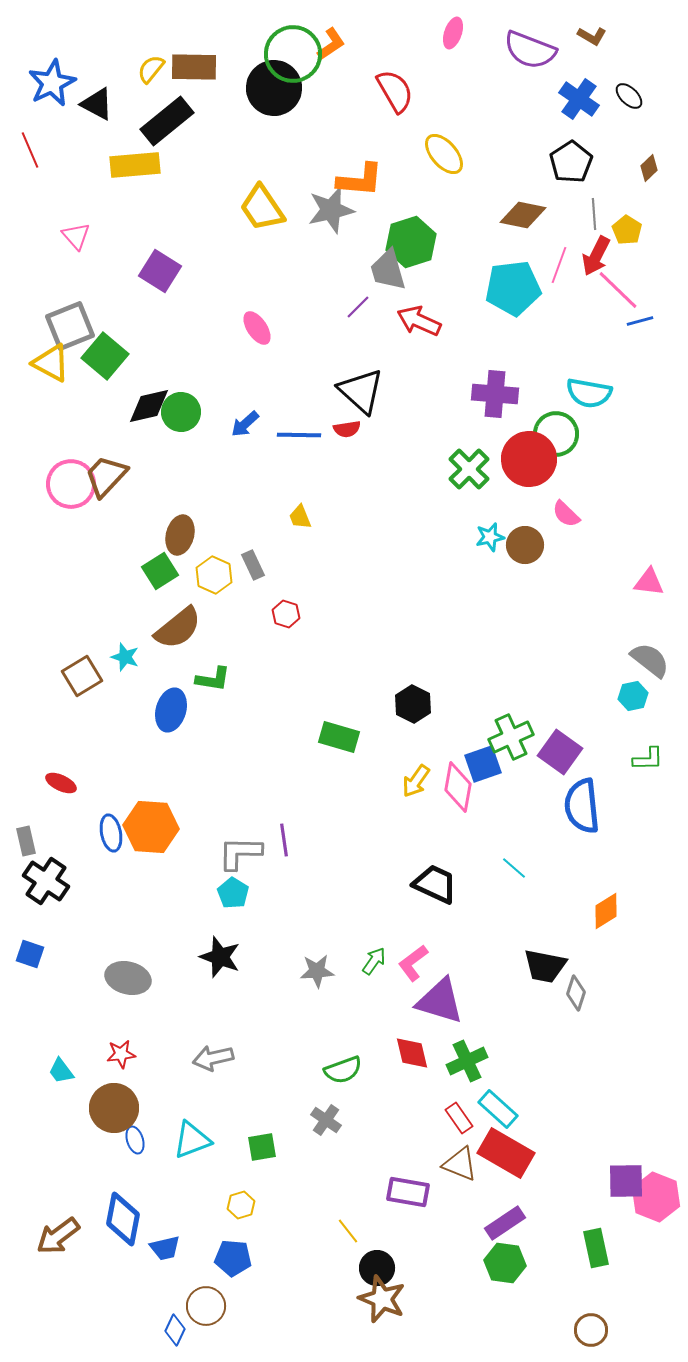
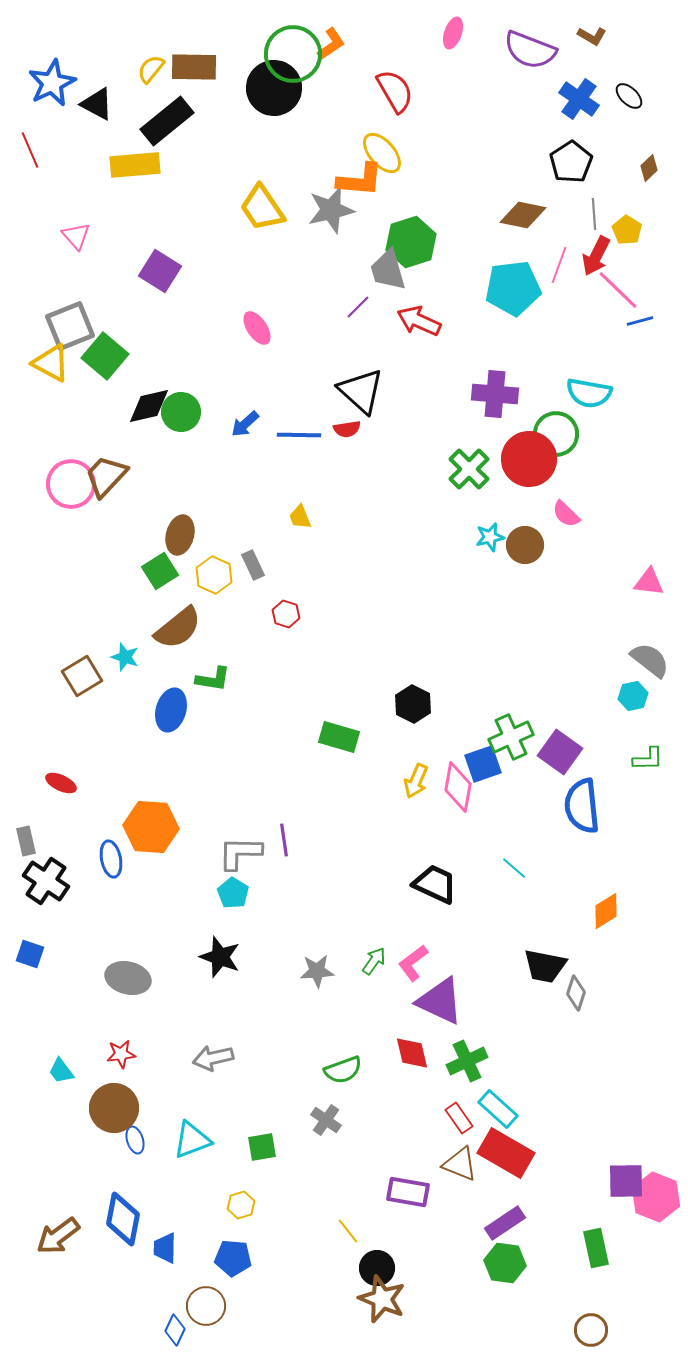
yellow ellipse at (444, 154): moved 62 px left, 1 px up
yellow arrow at (416, 781): rotated 12 degrees counterclockwise
blue ellipse at (111, 833): moved 26 px down
purple triangle at (440, 1001): rotated 8 degrees clockwise
blue trapezoid at (165, 1248): rotated 104 degrees clockwise
